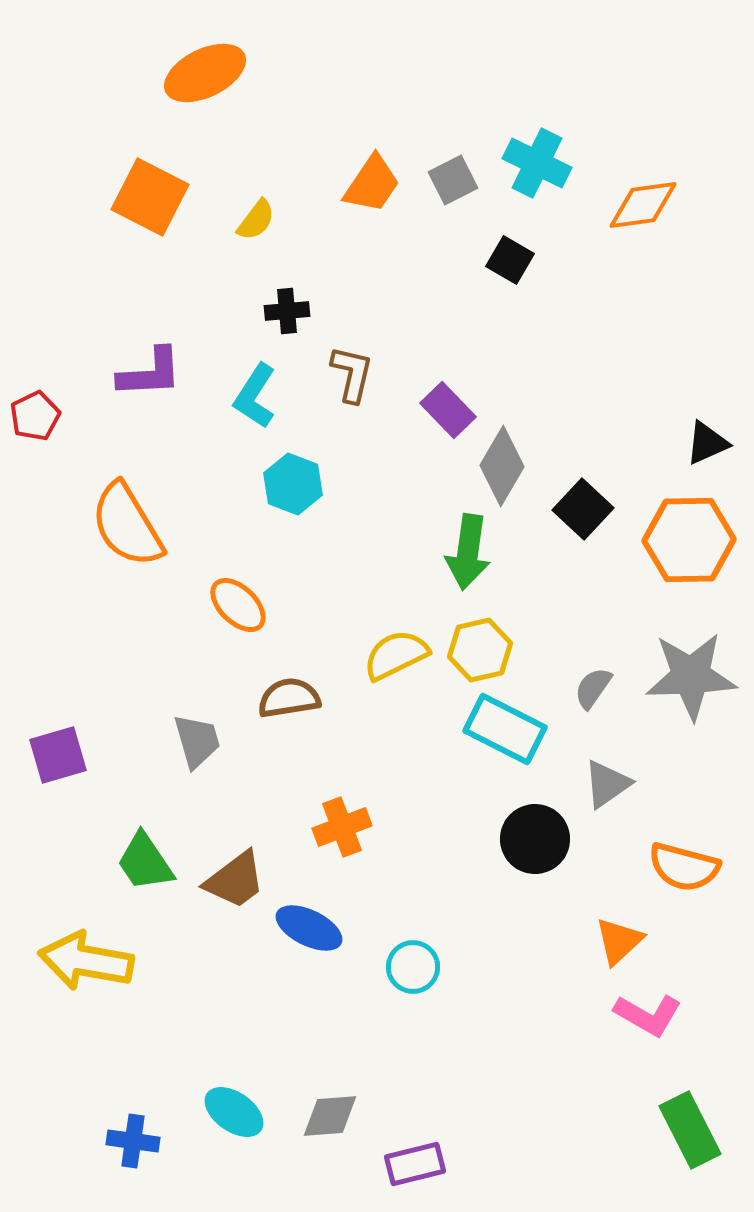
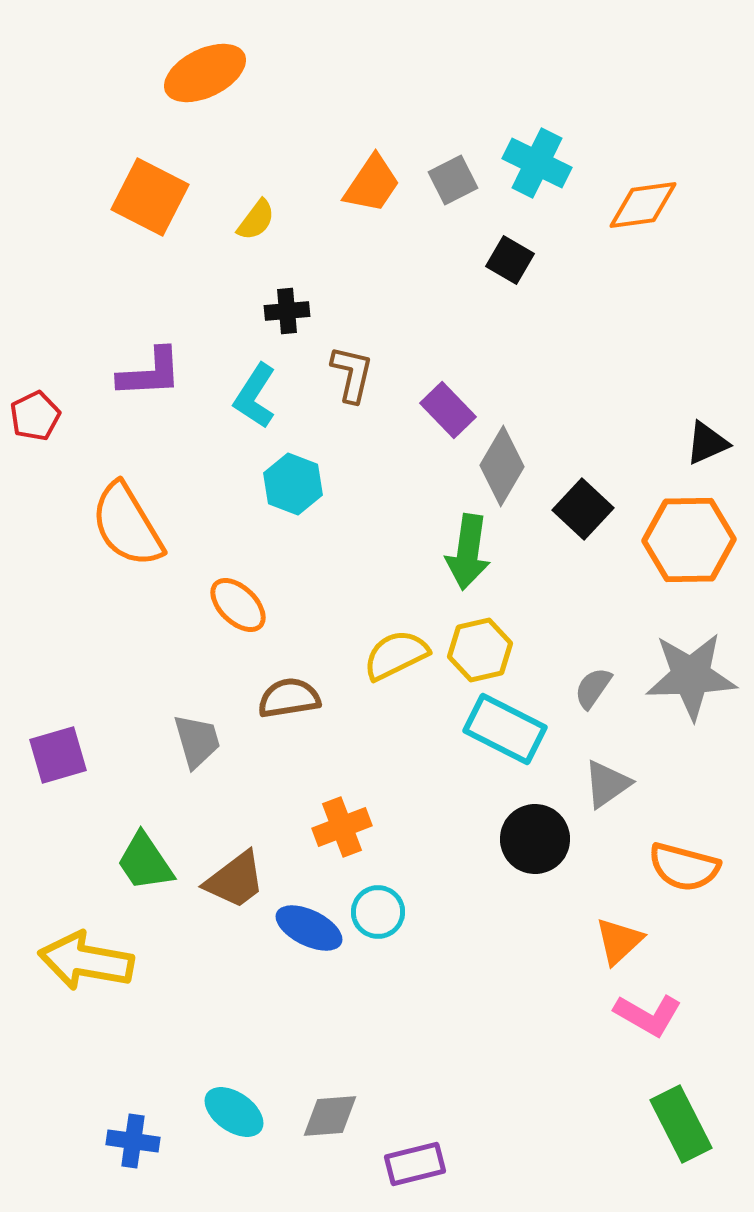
cyan circle at (413, 967): moved 35 px left, 55 px up
green rectangle at (690, 1130): moved 9 px left, 6 px up
